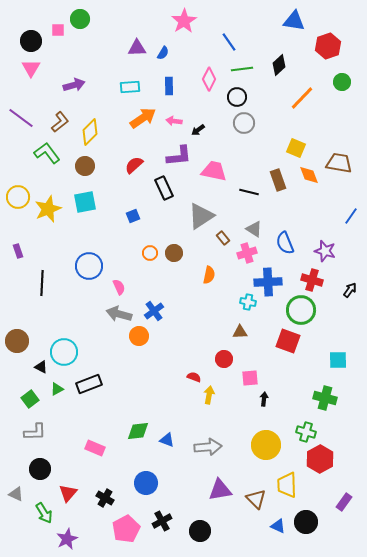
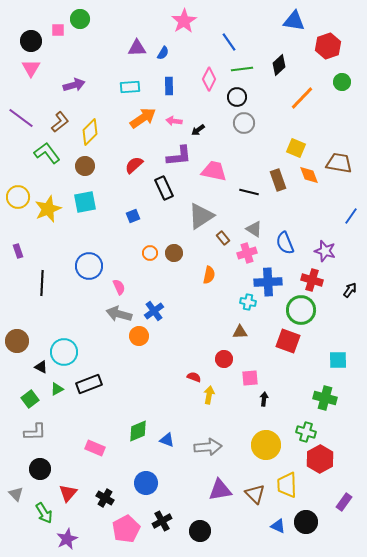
green diamond at (138, 431): rotated 15 degrees counterclockwise
gray triangle at (16, 494): rotated 21 degrees clockwise
brown triangle at (256, 499): moved 1 px left, 5 px up
